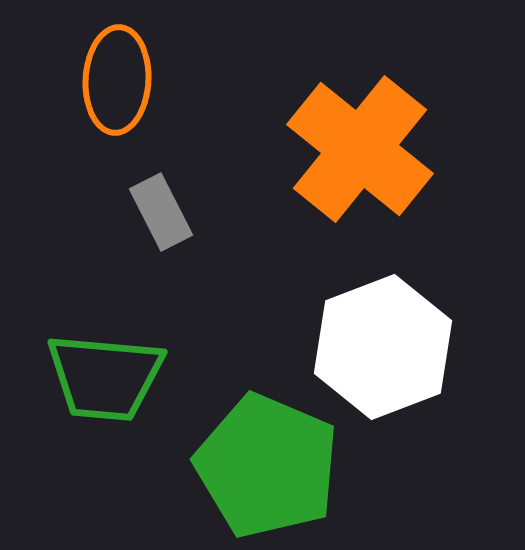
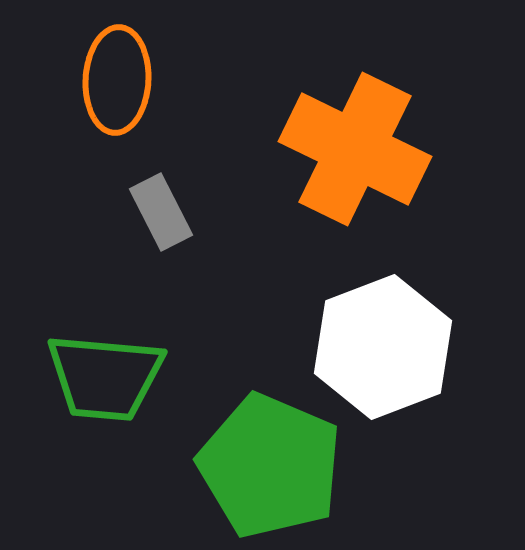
orange cross: moved 5 px left; rotated 13 degrees counterclockwise
green pentagon: moved 3 px right
